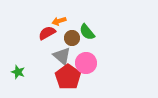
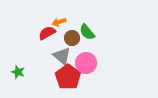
orange arrow: moved 1 px down
